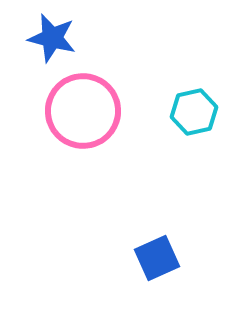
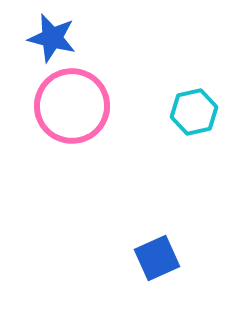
pink circle: moved 11 px left, 5 px up
